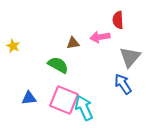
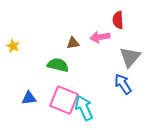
green semicircle: rotated 15 degrees counterclockwise
